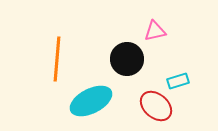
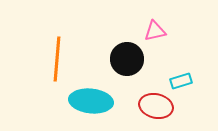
cyan rectangle: moved 3 px right
cyan ellipse: rotated 33 degrees clockwise
red ellipse: rotated 28 degrees counterclockwise
